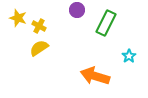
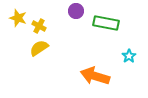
purple circle: moved 1 px left, 1 px down
green rectangle: rotated 75 degrees clockwise
